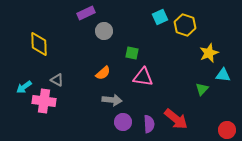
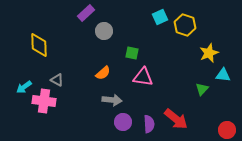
purple rectangle: rotated 18 degrees counterclockwise
yellow diamond: moved 1 px down
